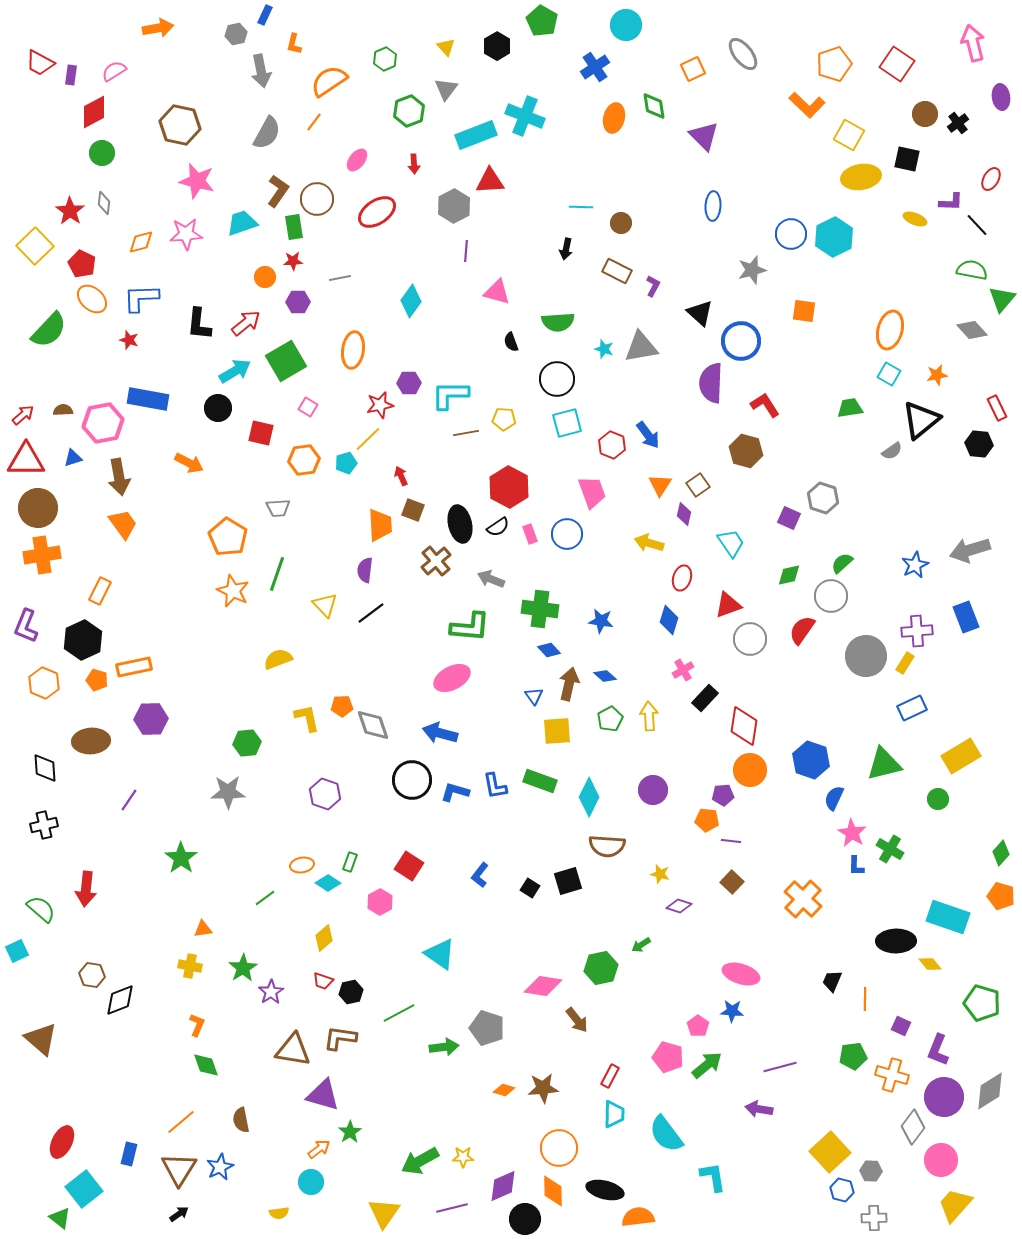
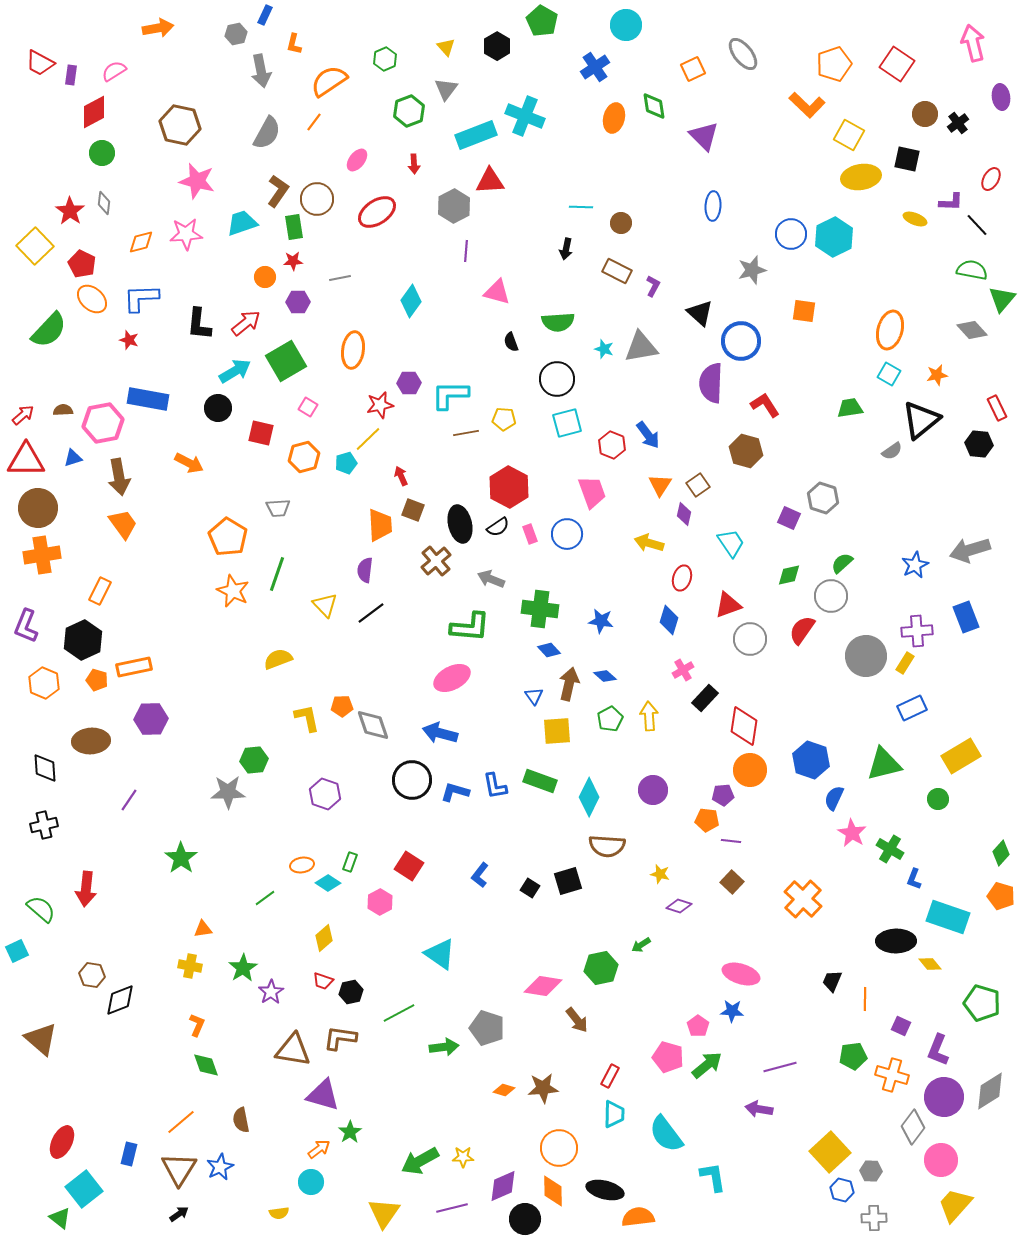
orange hexagon at (304, 460): moved 3 px up; rotated 8 degrees counterclockwise
green hexagon at (247, 743): moved 7 px right, 17 px down
blue L-shape at (856, 866): moved 58 px right, 13 px down; rotated 20 degrees clockwise
